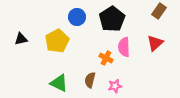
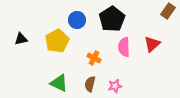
brown rectangle: moved 9 px right
blue circle: moved 3 px down
red triangle: moved 3 px left, 1 px down
orange cross: moved 12 px left
brown semicircle: moved 4 px down
